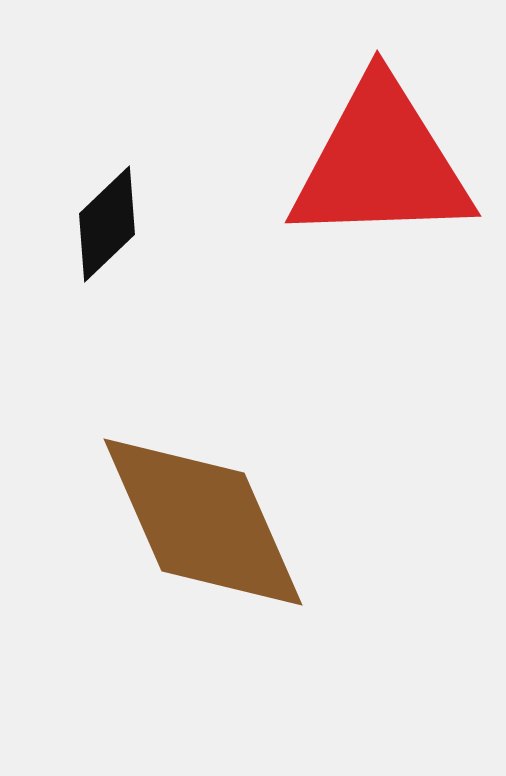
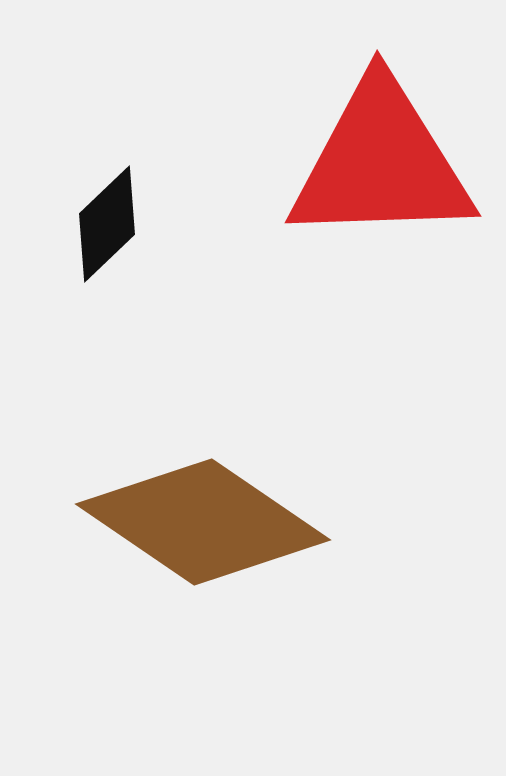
brown diamond: rotated 32 degrees counterclockwise
